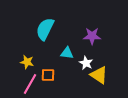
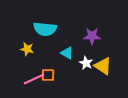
cyan semicircle: rotated 110 degrees counterclockwise
cyan triangle: rotated 24 degrees clockwise
yellow star: moved 13 px up
yellow triangle: moved 4 px right, 9 px up
pink line: moved 4 px right, 5 px up; rotated 35 degrees clockwise
